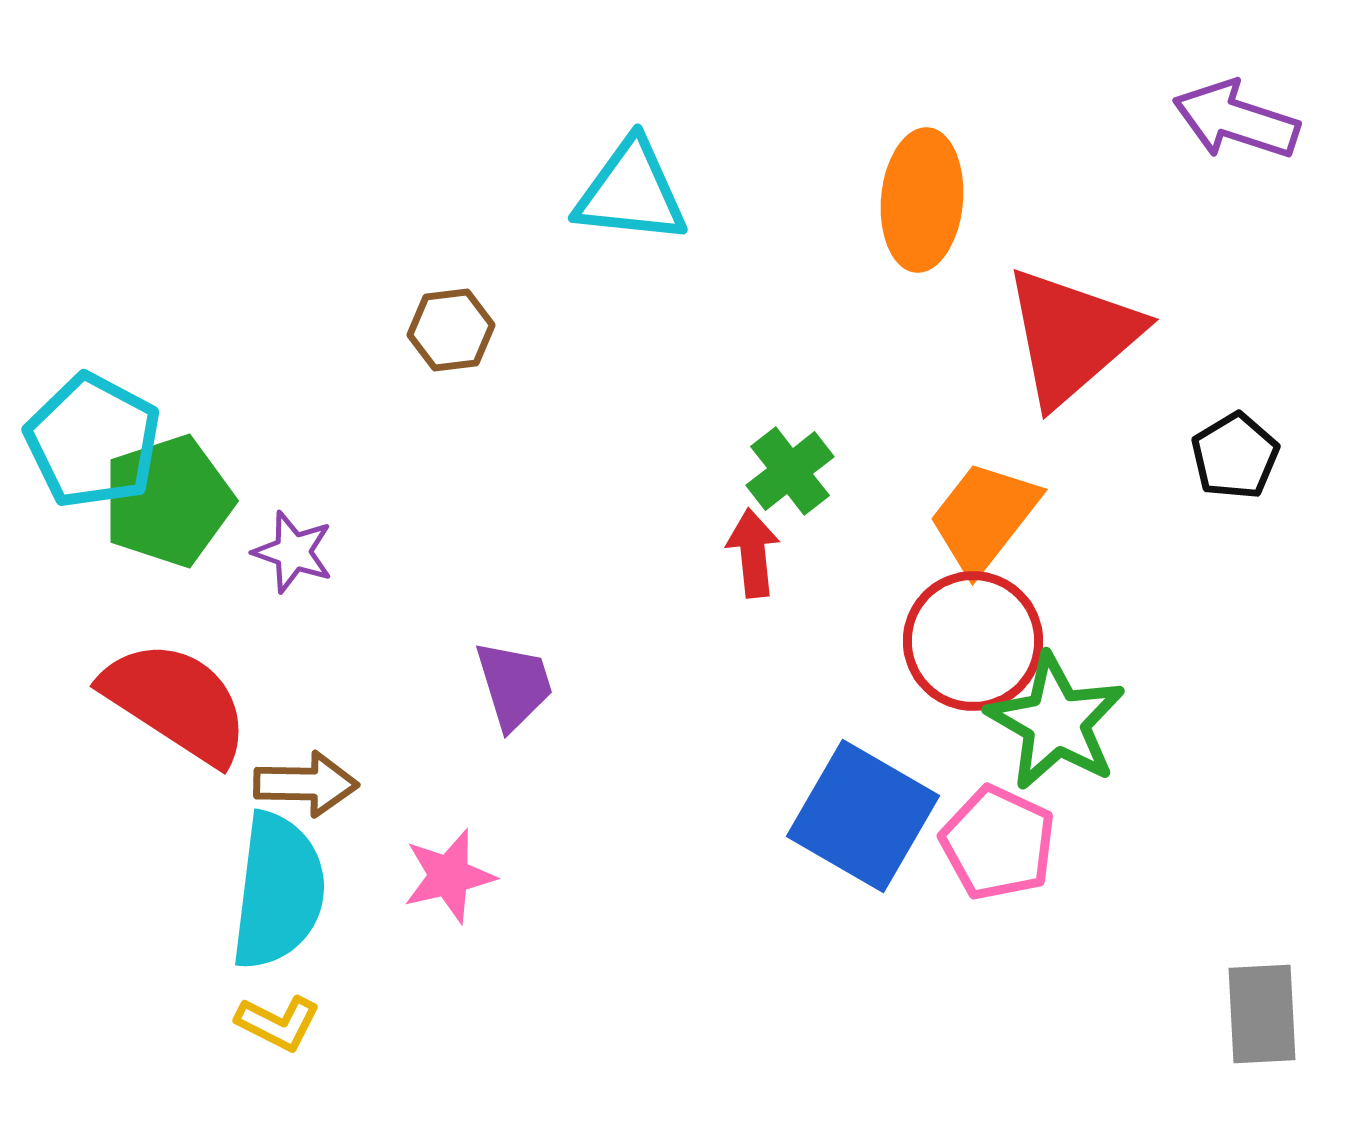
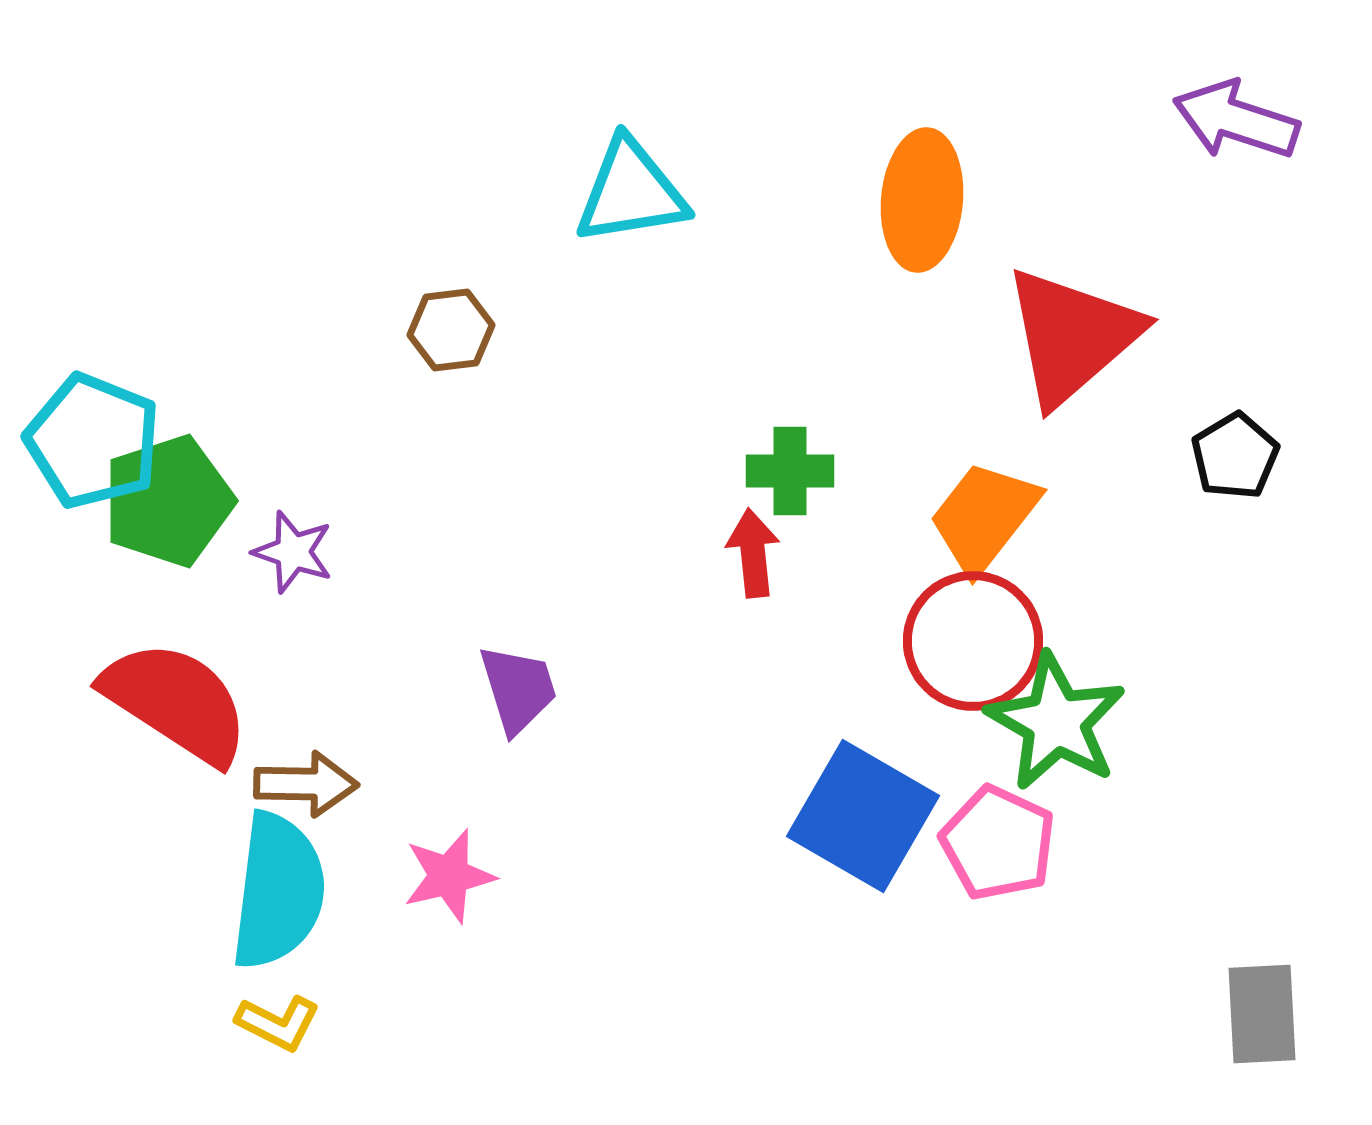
cyan triangle: rotated 15 degrees counterclockwise
cyan pentagon: rotated 6 degrees counterclockwise
green cross: rotated 38 degrees clockwise
purple trapezoid: moved 4 px right, 4 px down
